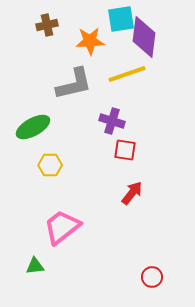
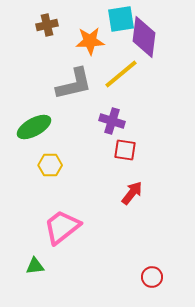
yellow line: moved 6 px left; rotated 21 degrees counterclockwise
green ellipse: moved 1 px right
